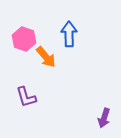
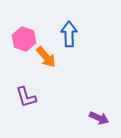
purple arrow: moved 5 px left; rotated 84 degrees counterclockwise
